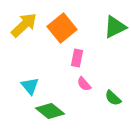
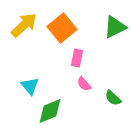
green diamond: rotated 60 degrees counterclockwise
